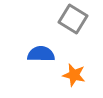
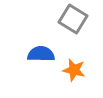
orange star: moved 5 px up
